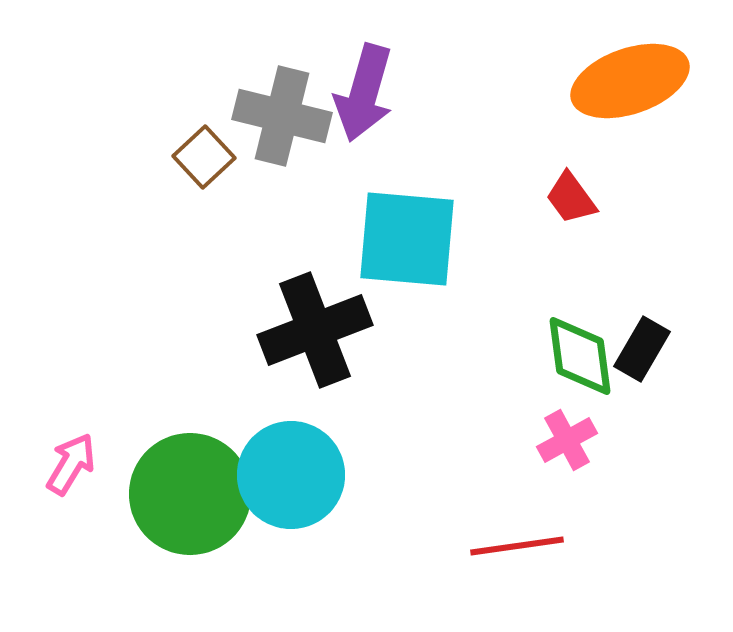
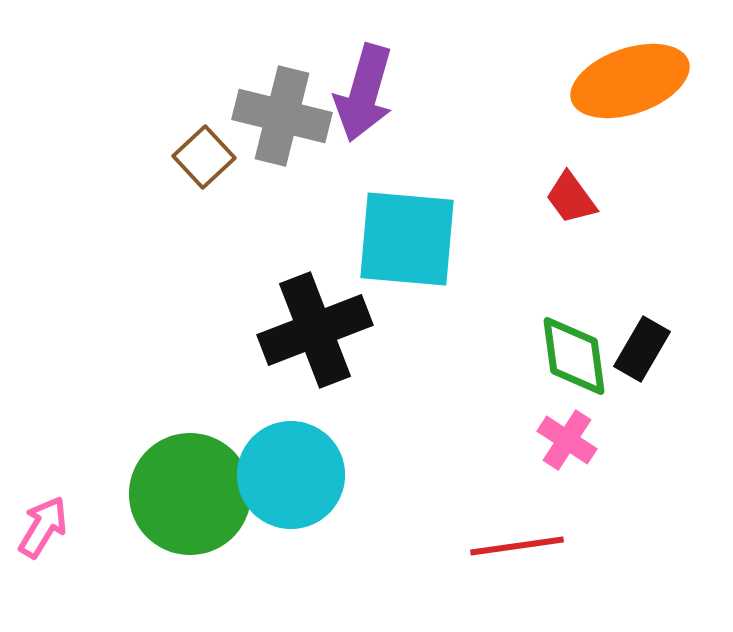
green diamond: moved 6 px left
pink cross: rotated 28 degrees counterclockwise
pink arrow: moved 28 px left, 63 px down
